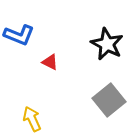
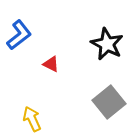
blue L-shape: rotated 60 degrees counterclockwise
red triangle: moved 1 px right, 2 px down
gray square: moved 2 px down
